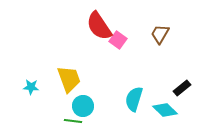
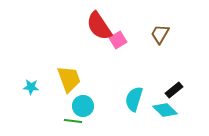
pink square: rotated 24 degrees clockwise
black rectangle: moved 8 px left, 2 px down
